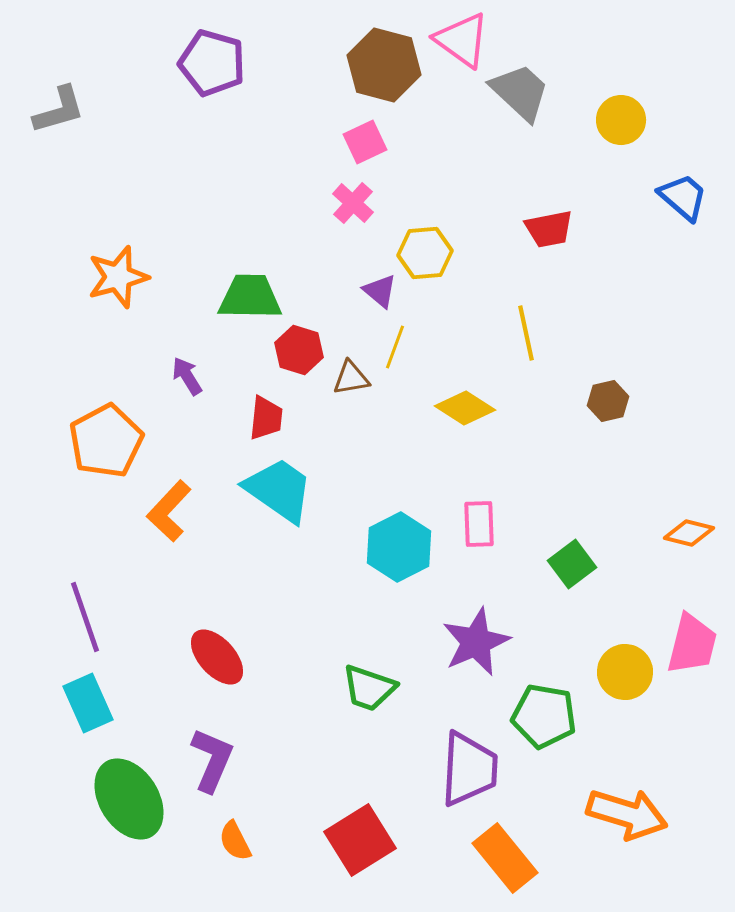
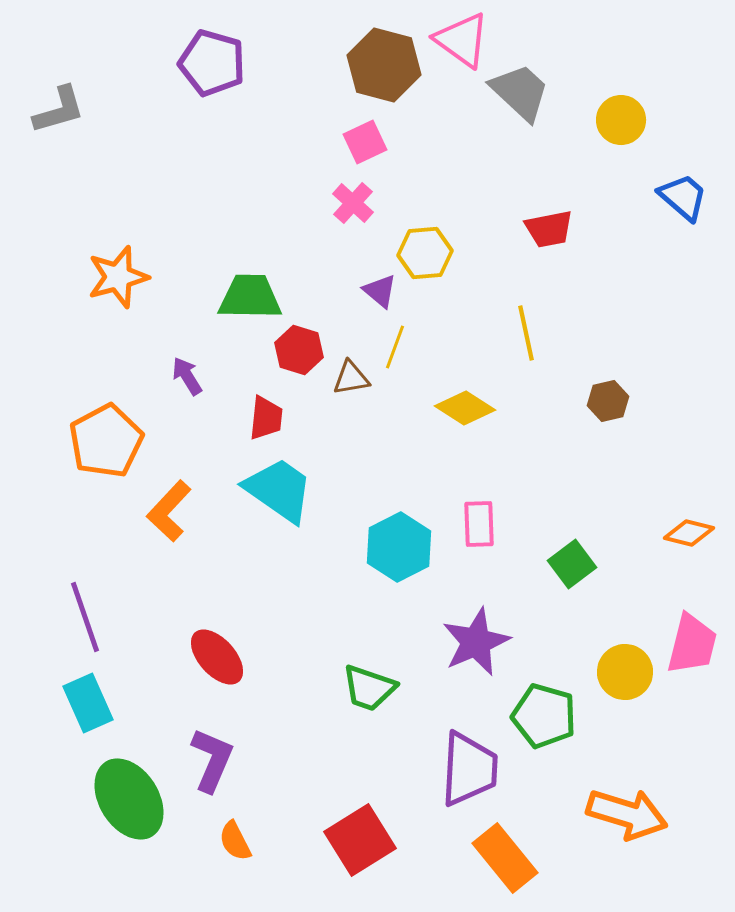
green pentagon at (544, 716): rotated 6 degrees clockwise
